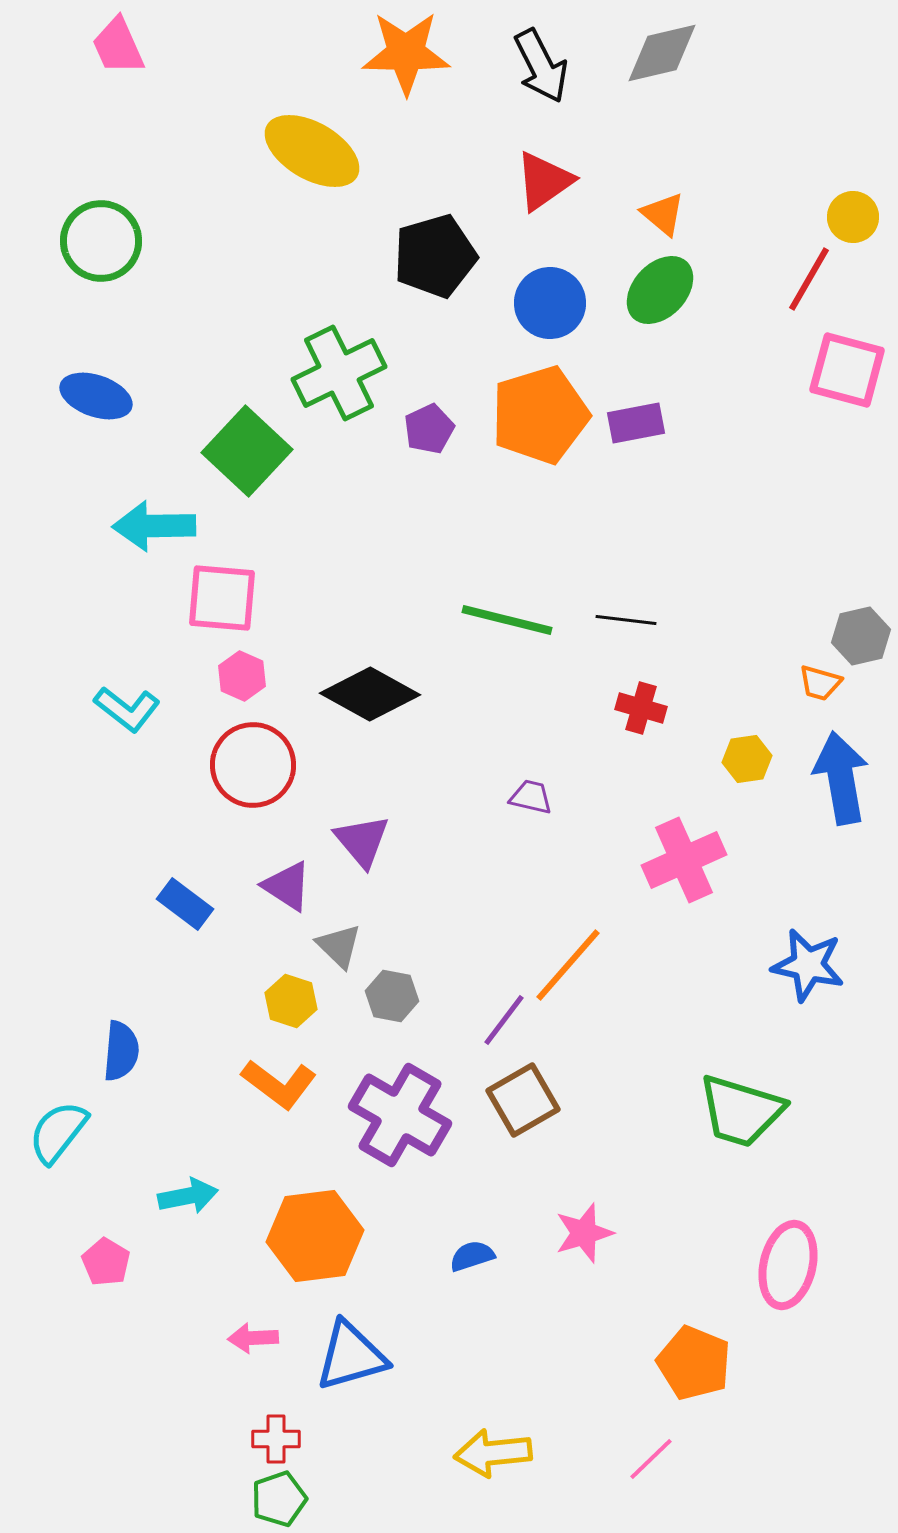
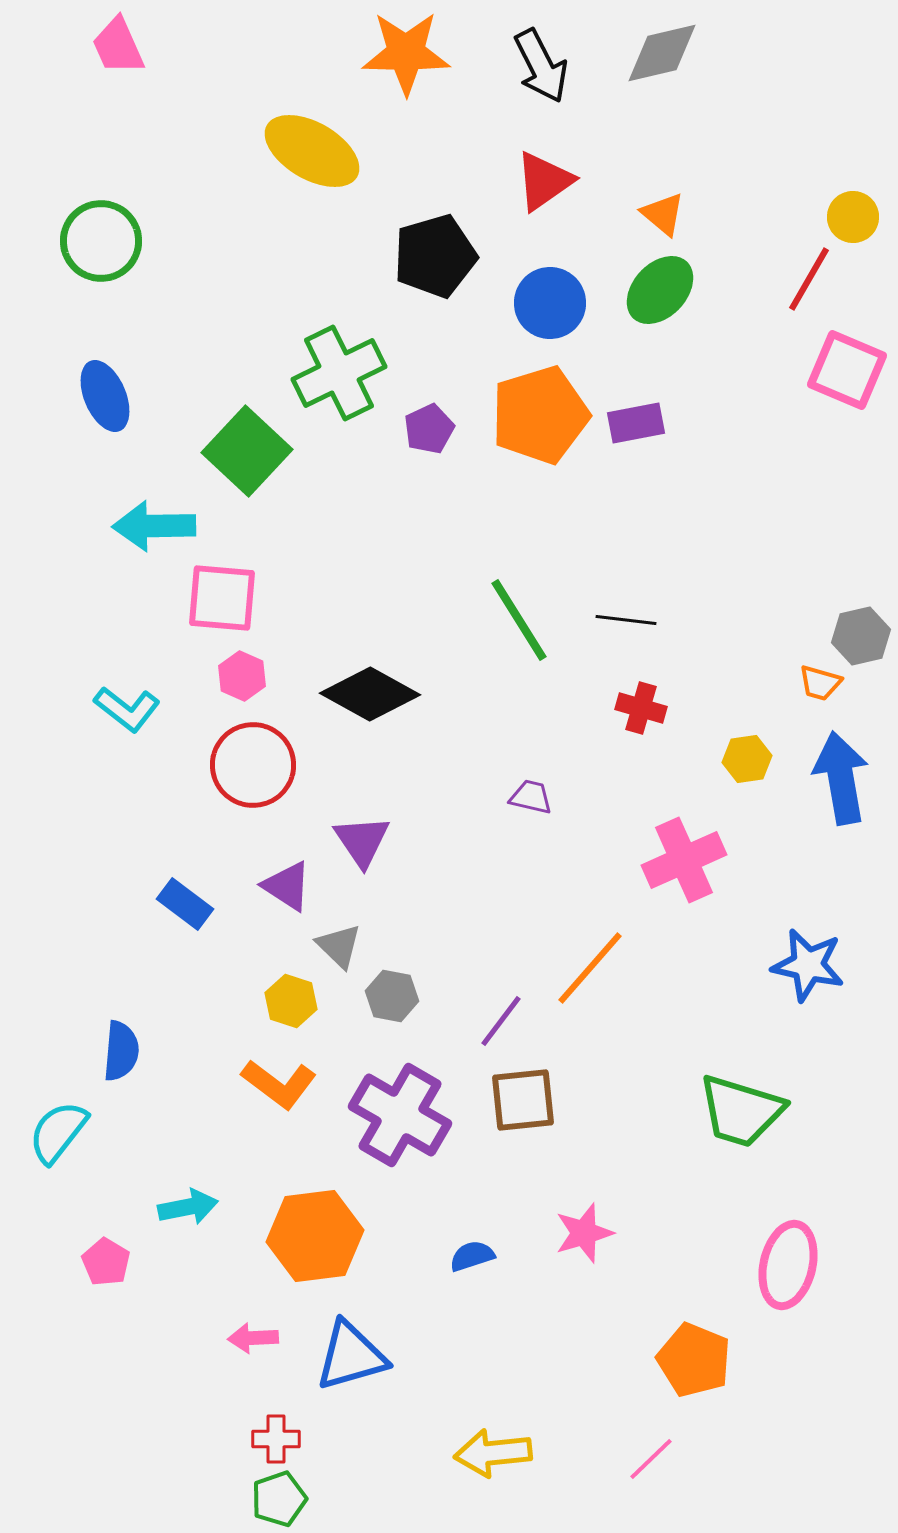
pink square at (847, 370): rotated 8 degrees clockwise
blue ellipse at (96, 396): moved 9 px right; rotated 48 degrees clockwise
green line at (507, 620): moved 12 px right; rotated 44 degrees clockwise
purple triangle at (362, 841): rotated 6 degrees clockwise
orange line at (568, 965): moved 22 px right, 3 px down
purple line at (504, 1020): moved 3 px left, 1 px down
brown square at (523, 1100): rotated 24 degrees clockwise
cyan arrow at (188, 1196): moved 11 px down
orange pentagon at (694, 1363): moved 3 px up
